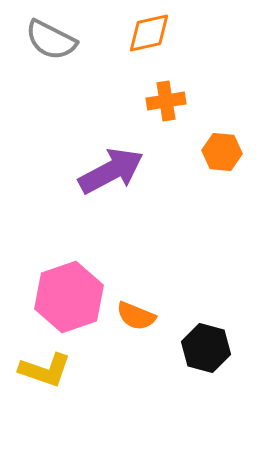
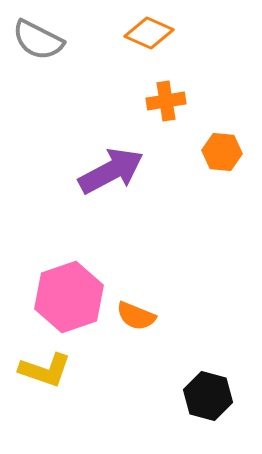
orange diamond: rotated 36 degrees clockwise
gray semicircle: moved 13 px left
black hexagon: moved 2 px right, 48 px down
